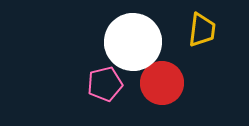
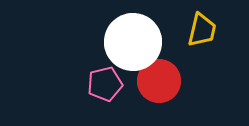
yellow trapezoid: rotated 6 degrees clockwise
red circle: moved 3 px left, 2 px up
